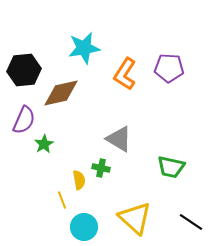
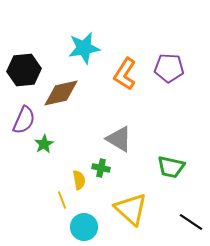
yellow triangle: moved 4 px left, 9 px up
